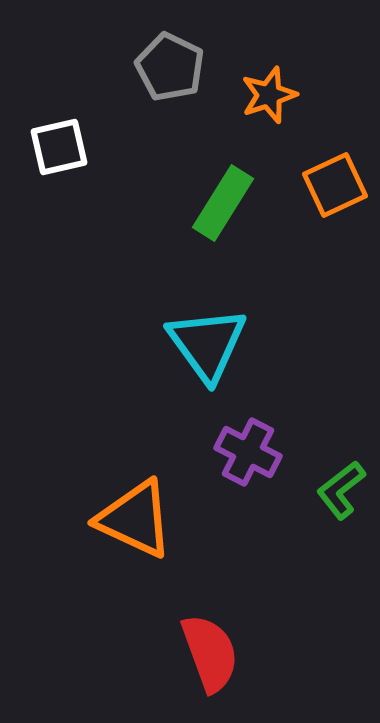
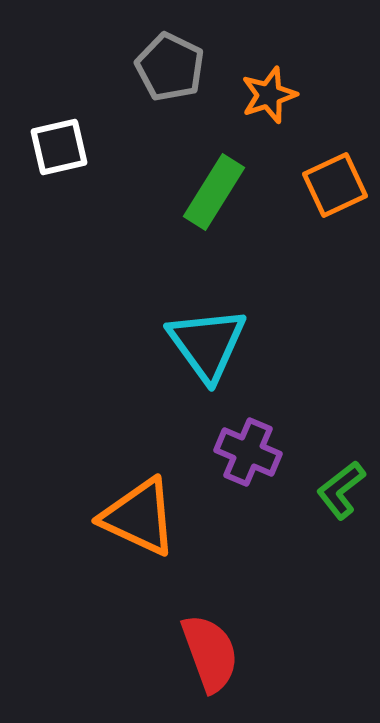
green rectangle: moved 9 px left, 11 px up
purple cross: rotated 4 degrees counterclockwise
orange triangle: moved 4 px right, 2 px up
